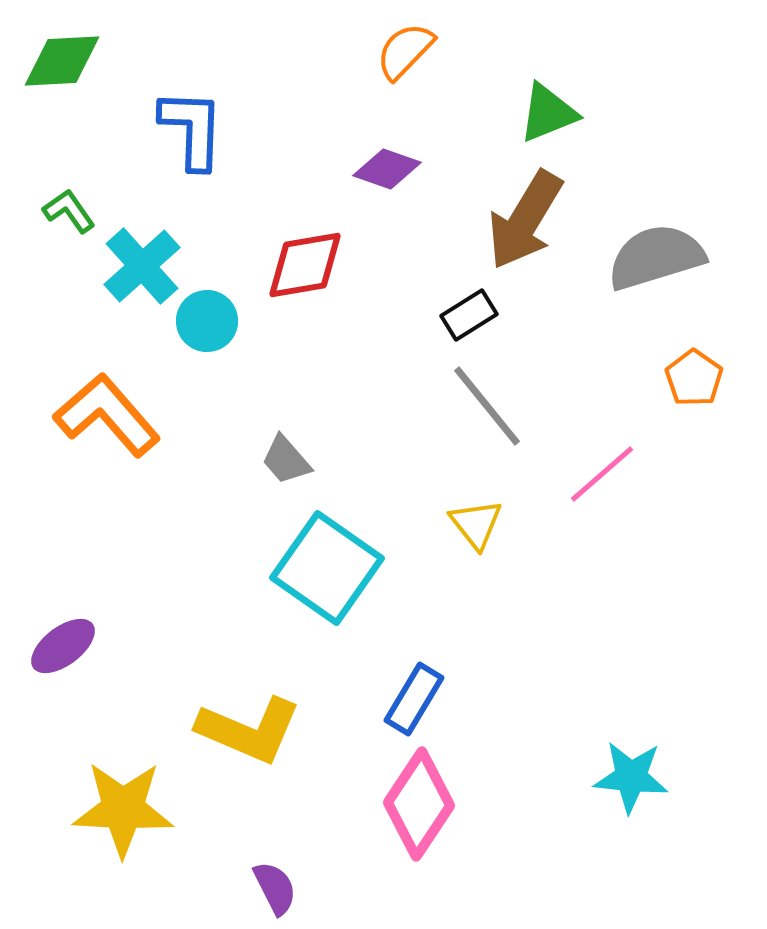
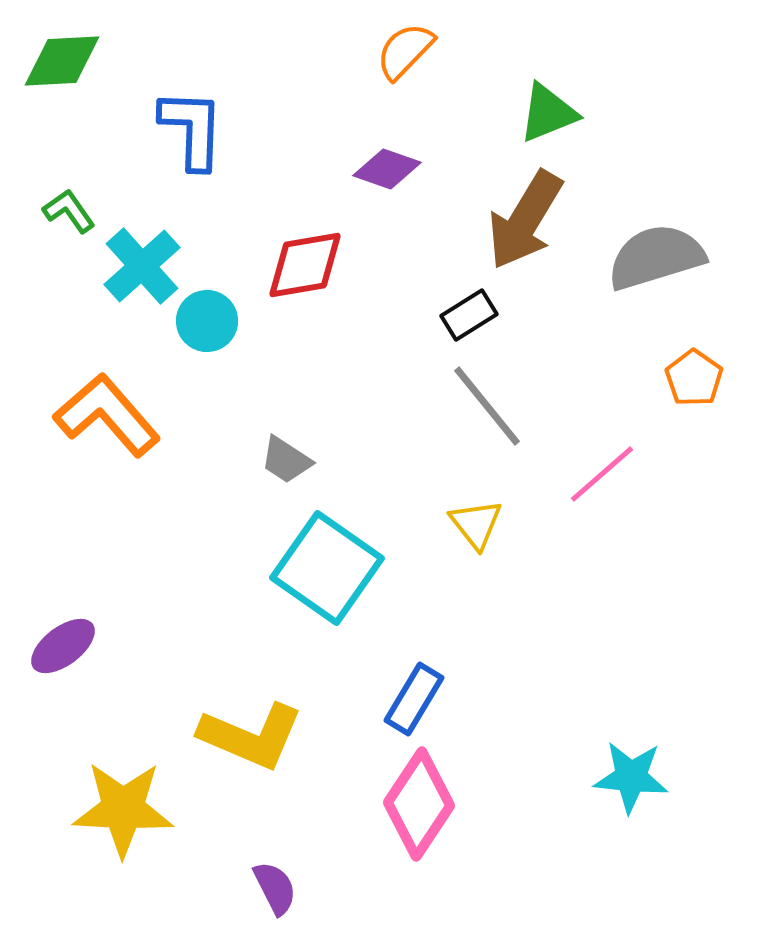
gray trapezoid: rotated 16 degrees counterclockwise
yellow L-shape: moved 2 px right, 6 px down
